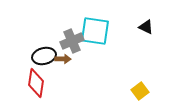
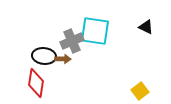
black ellipse: rotated 20 degrees clockwise
